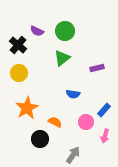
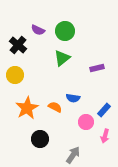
purple semicircle: moved 1 px right, 1 px up
yellow circle: moved 4 px left, 2 px down
blue semicircle: moved 4 px down
orange semicircle: moved 15 px up
